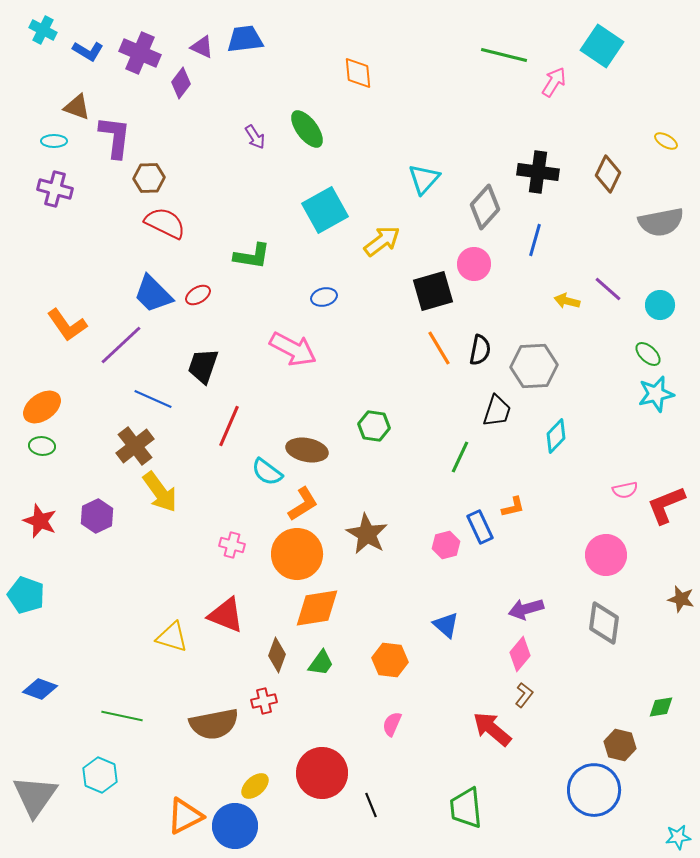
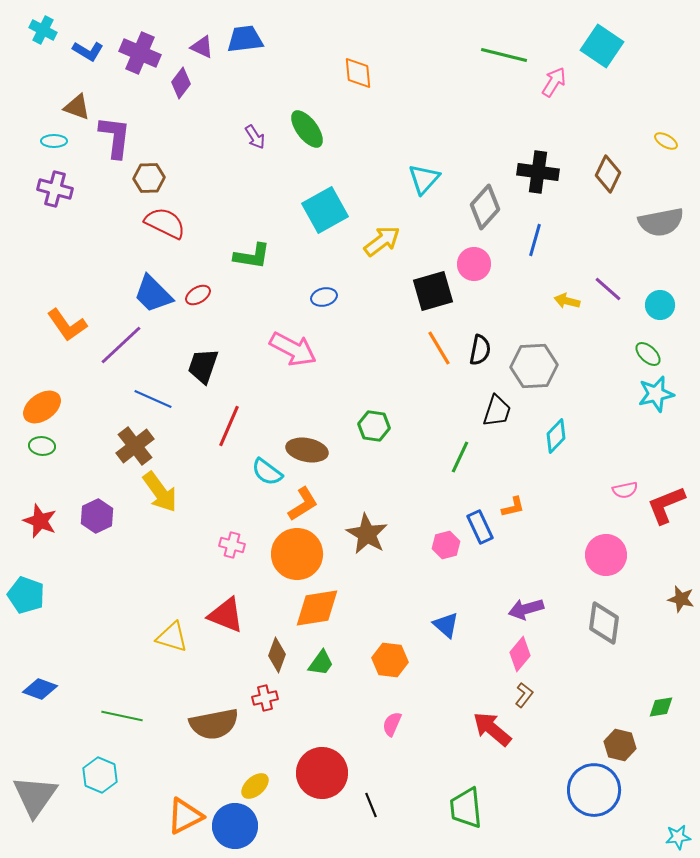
red cross at (264, 701): moved 1 px right, 3 px up
